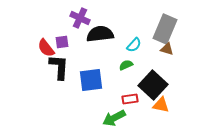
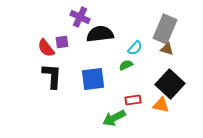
purple cross: moved 1 px up
cyan semicircle: moved 1 px right, 3 px down
black L-shape: moved 7 px left, 9 px down
blue square: moved 2 px right, 1 px up
black square: moved 17 px right, 1 px up
red rectangle: moved 3 px right, 1 px down
